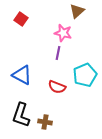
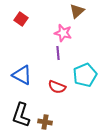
purple line: rotated 16 degrees counterclockwise
